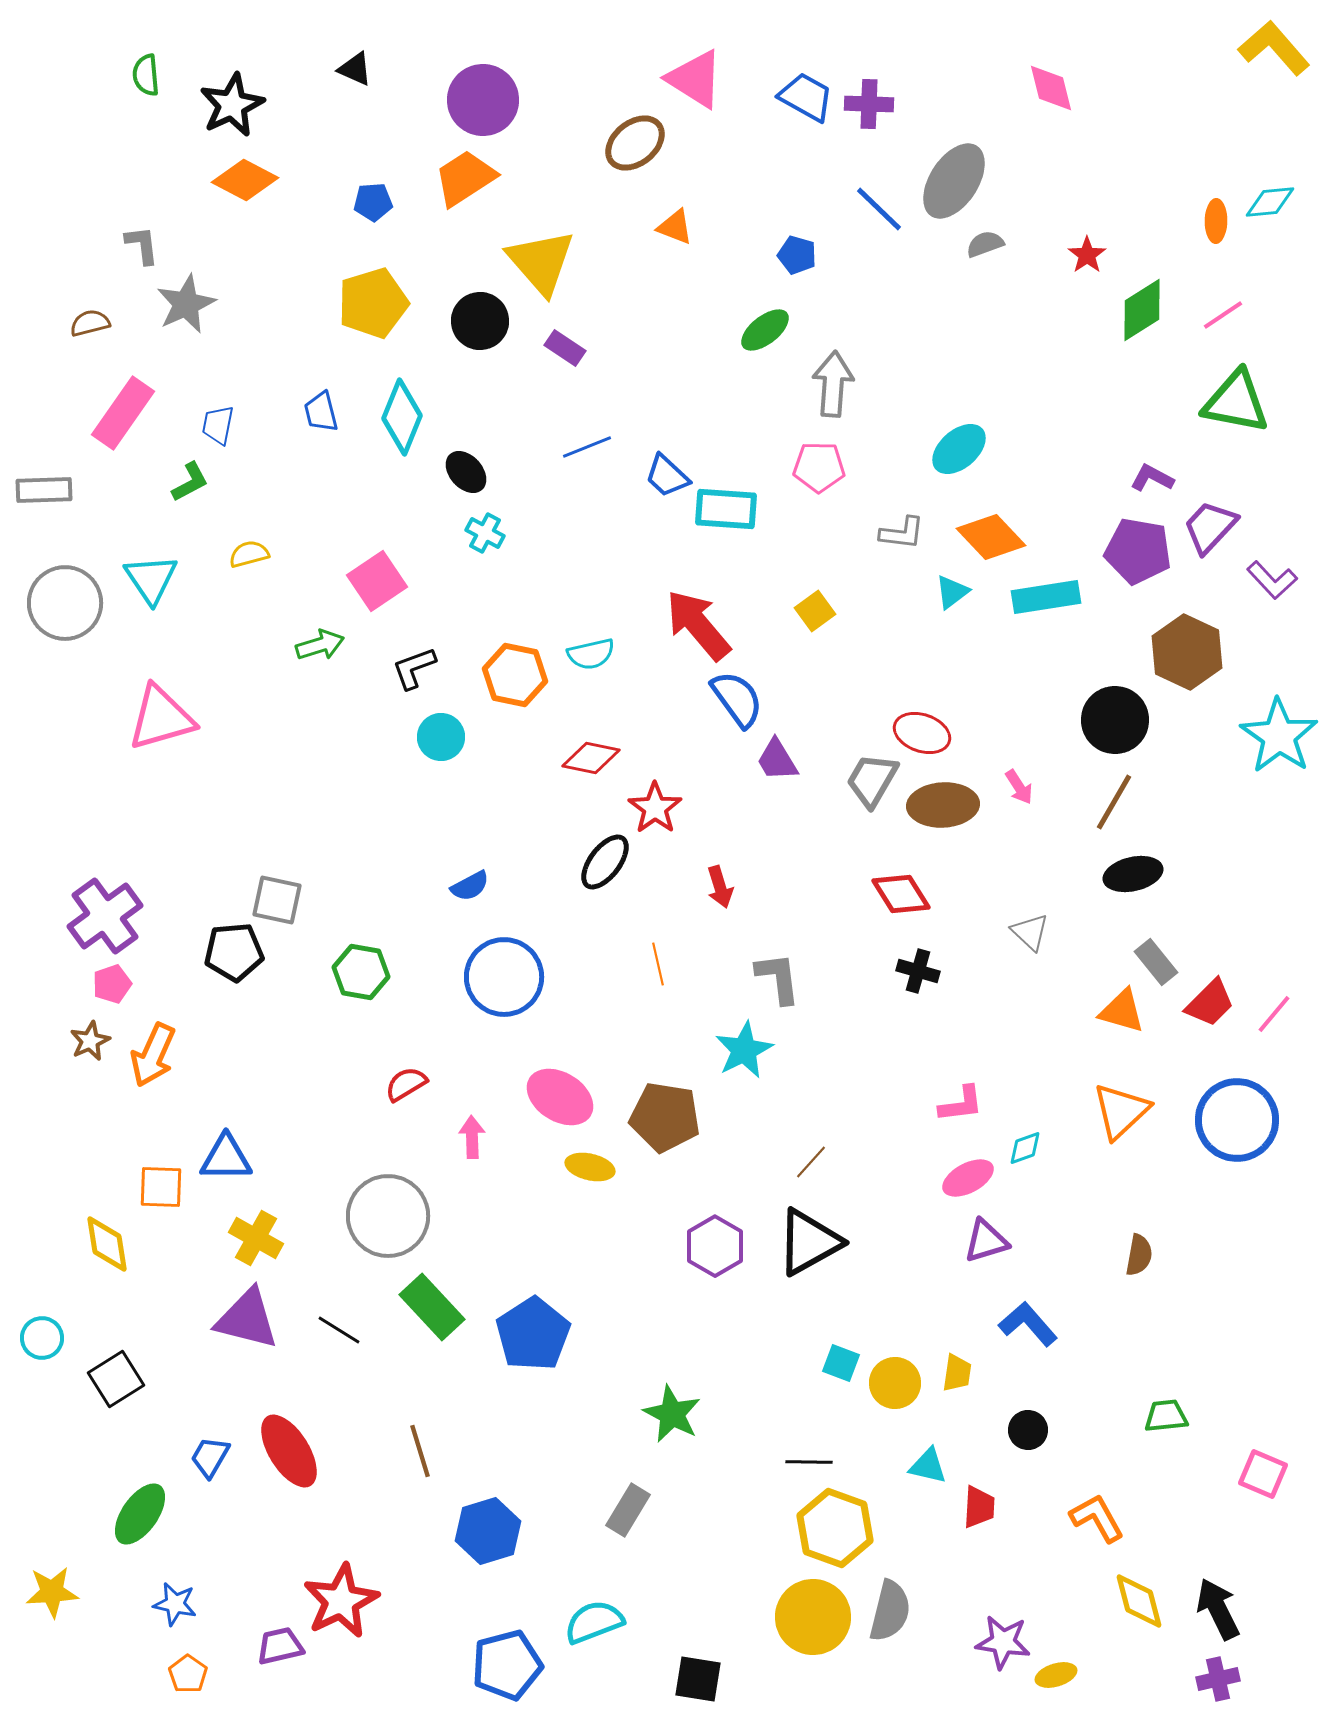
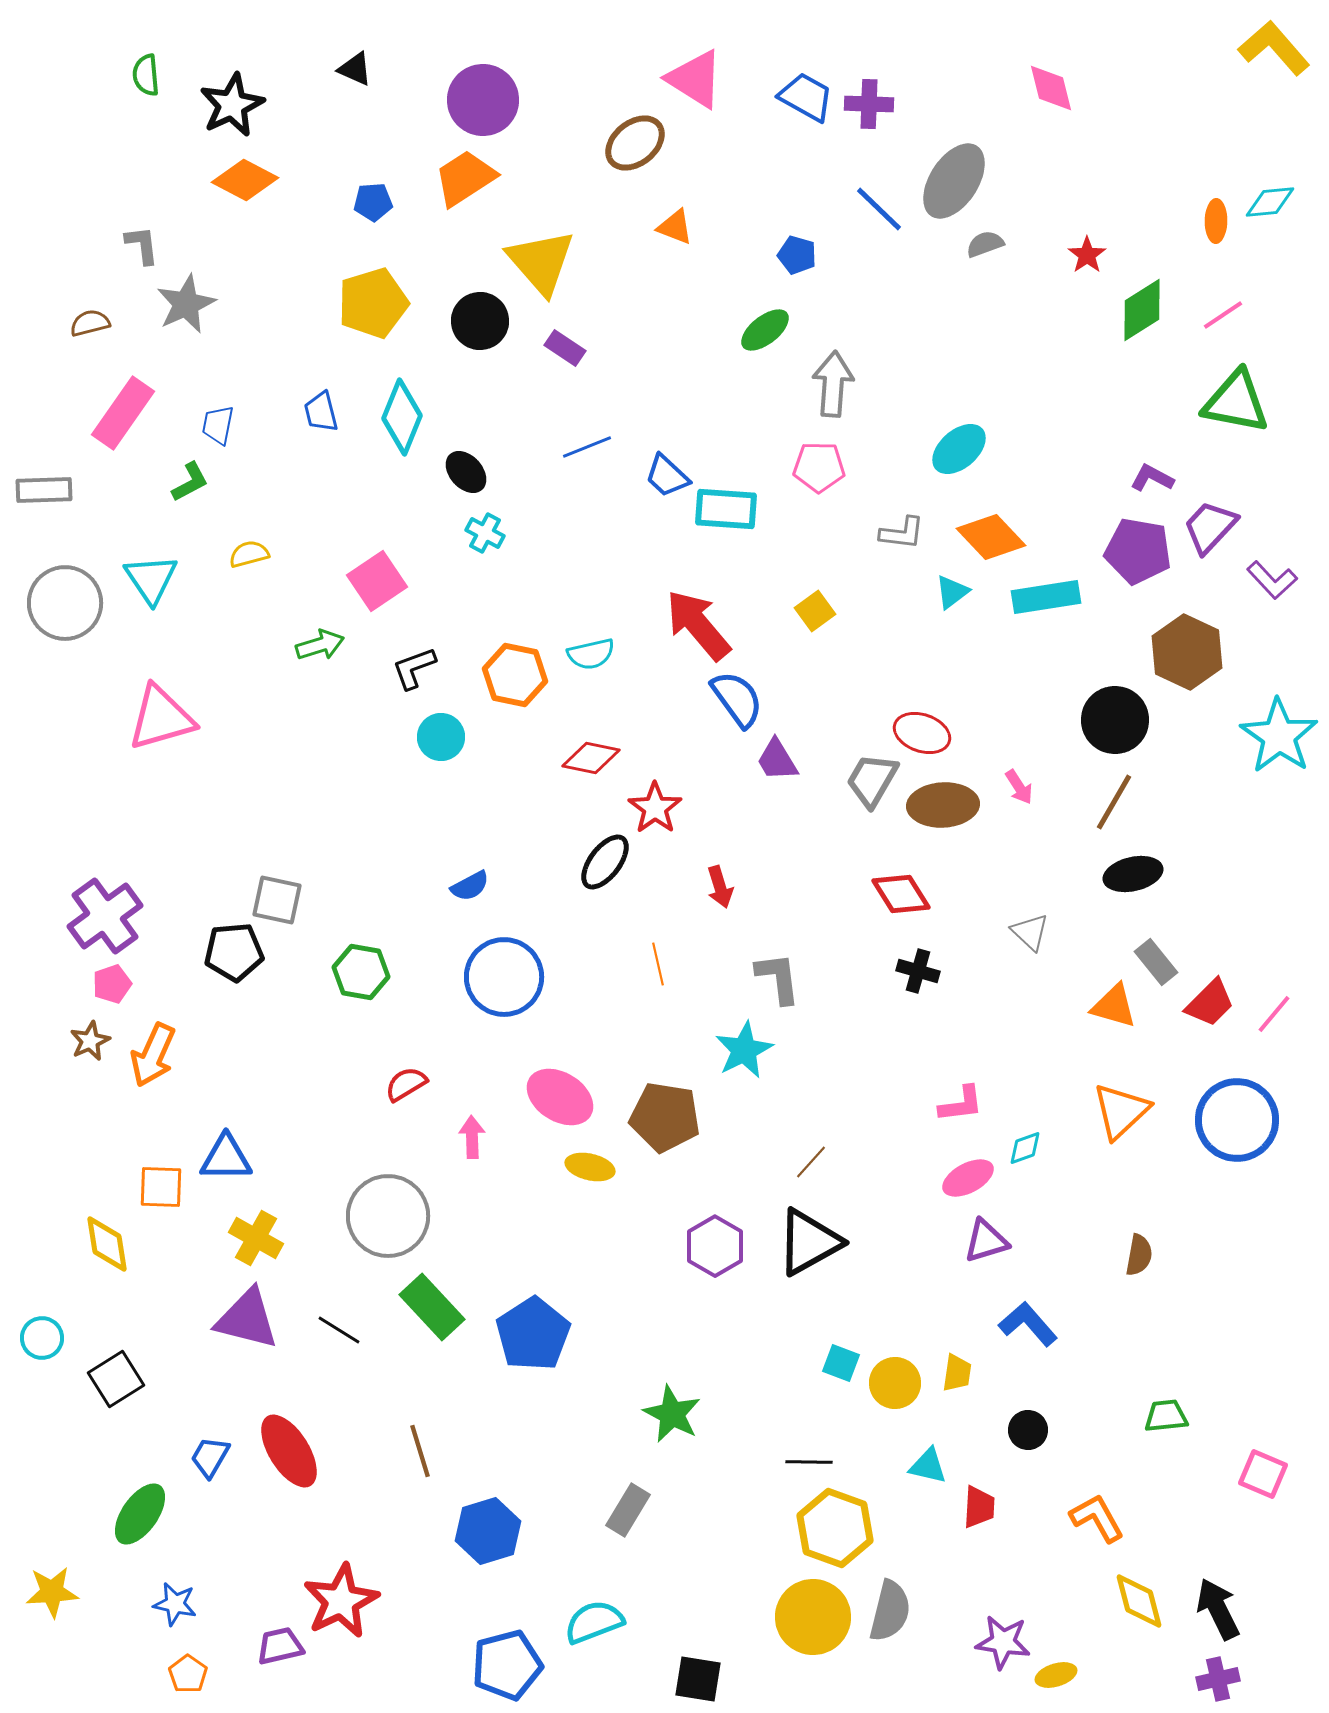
orange triangle at (1122, 1011): moved 8 px left, 5 px up
